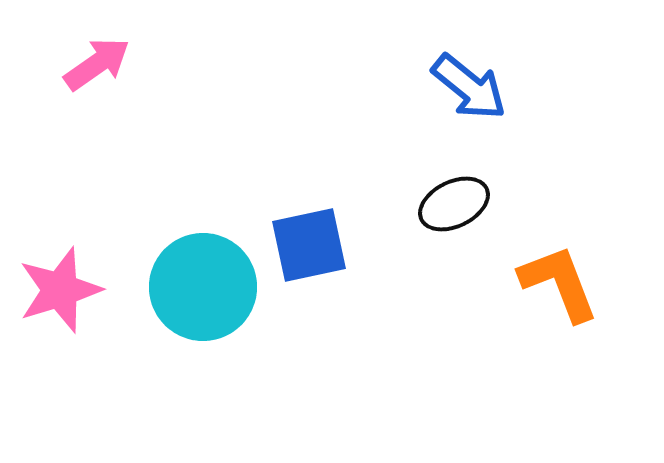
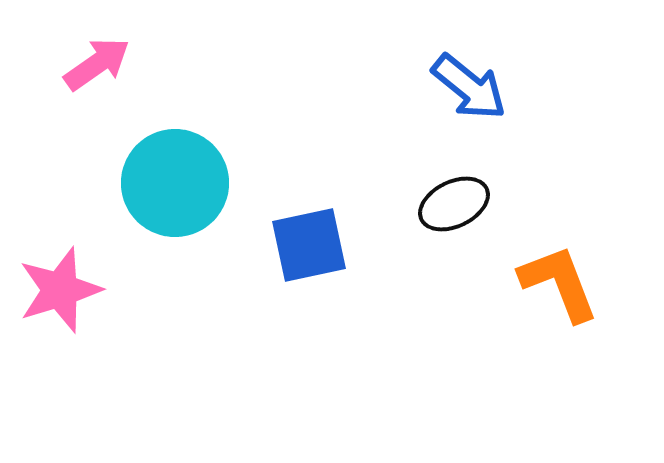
cyan circle: moved 28 px left, 104 px up
